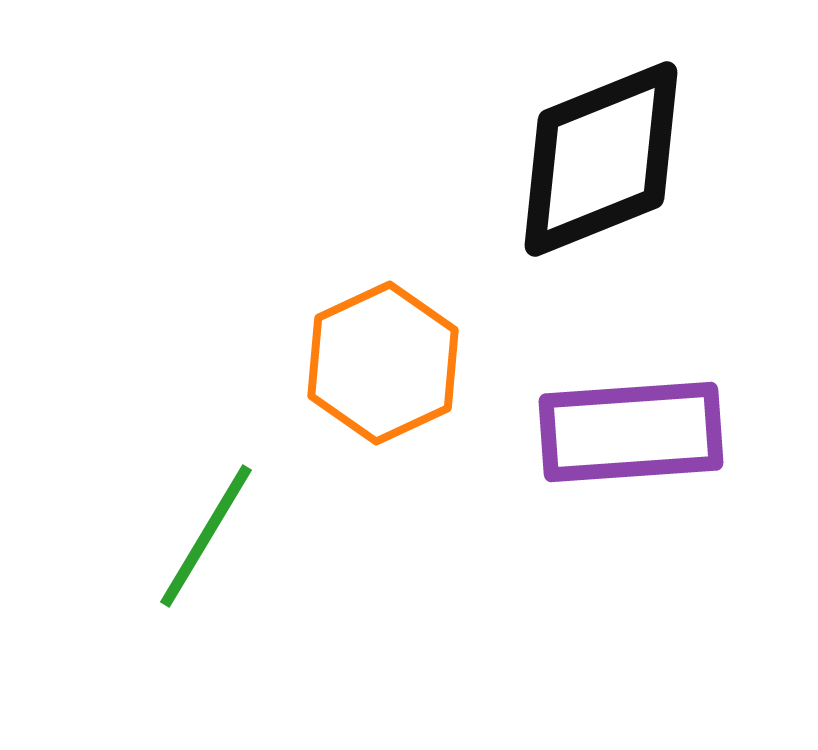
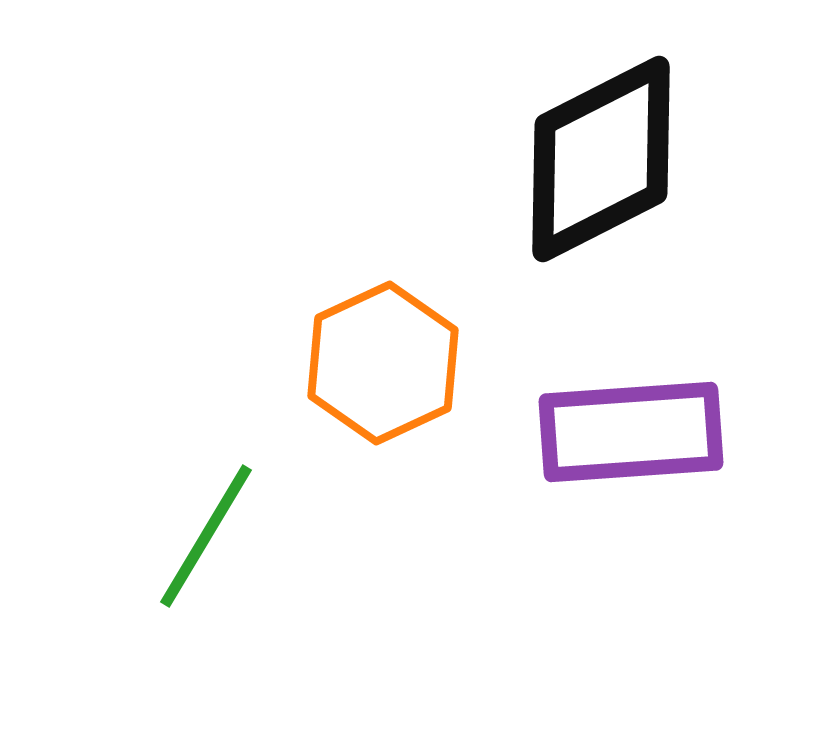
black diamond: rotated 5 degrees counterclockwise
